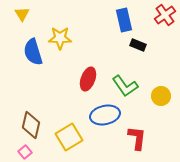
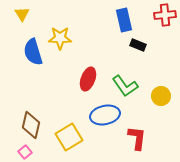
red cross: rotated 30 degrees clockwise
